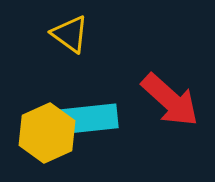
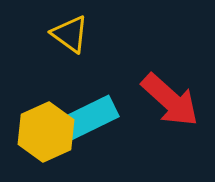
cyan rectangle: rotated 20 degrees counterclockwise
yellow hexagon: moved 1 px left, 1 px up
